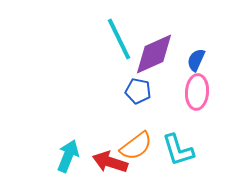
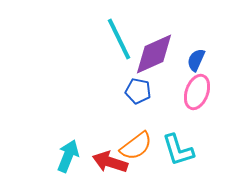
pink ellipse: rotated 16 degrees clockwise
